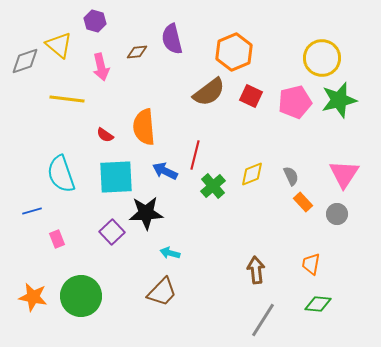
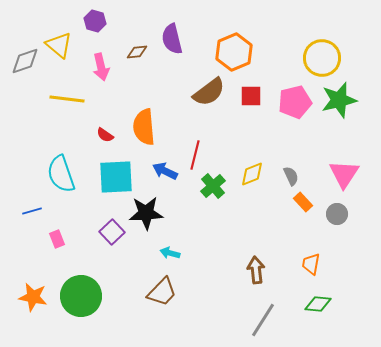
red square: rotated 25 degrees counterclockwise
